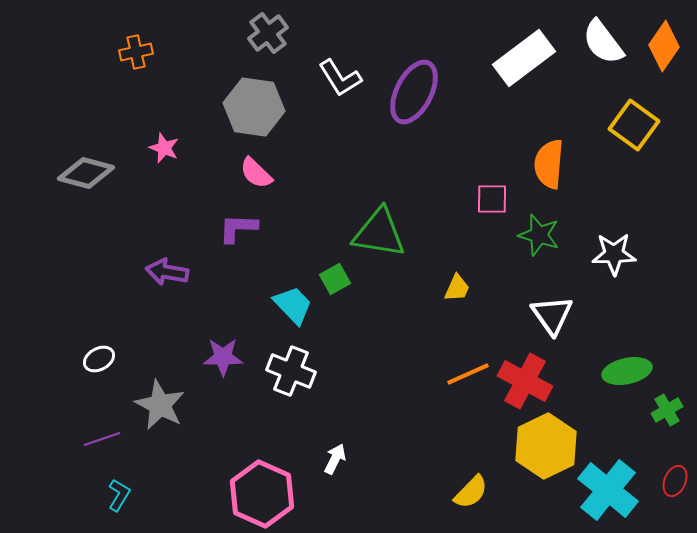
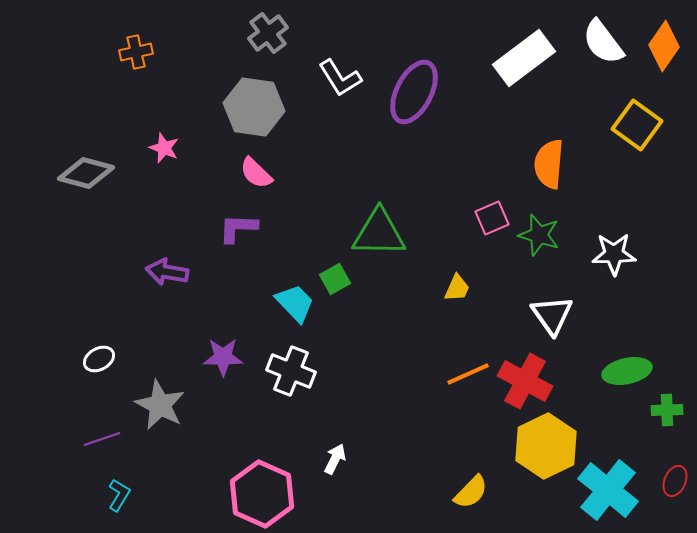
yellow square: moved 3 px right
pink square: moved 19 px down; rotated 24 degrees counterclockwise
green triangle: rotated 8 degrees counterclockwise
cyan trapezoid: moved 2 px right, 2 px up
green cross: rotated 28 degrees clockwise
